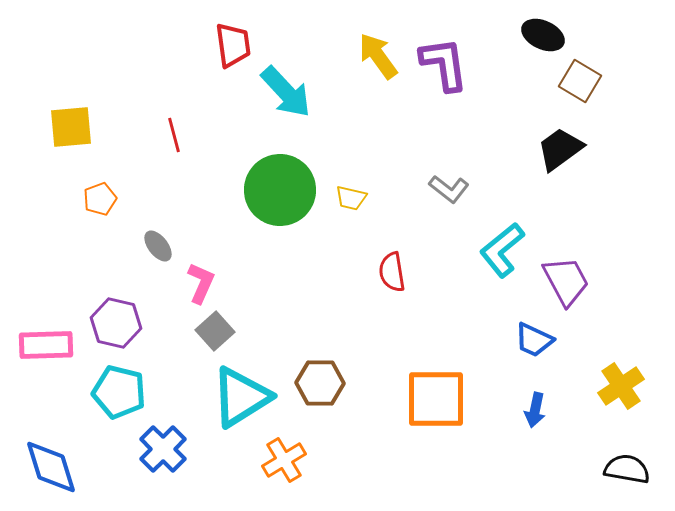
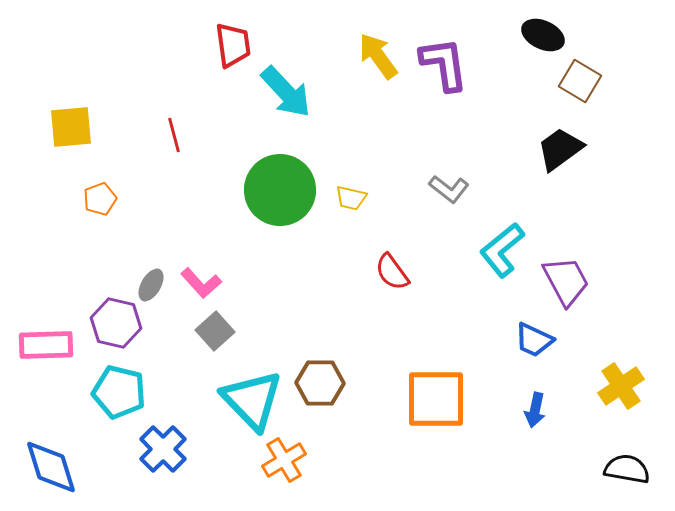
gray ellipse: moved 7 px left, 39 px down; rotated 68 degrees clockwise
red semicircle: rotated 27 degrees counterclockwise
pink L-shape: rotated 114 degrees clockwise
cyan triangle: moved 11 px right, 3 px down; rotated 42 degrees counterclockwise
